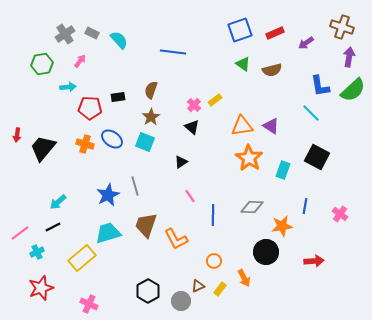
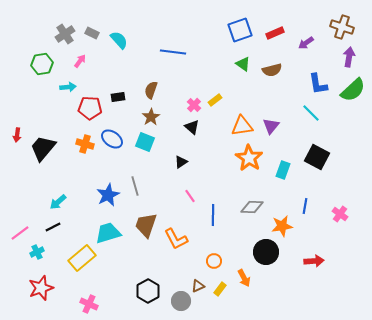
blue L-shape at (320, 86): moved 2 px left, 2 px up
purple triangle at (271, 126): rotated 36 degrees clockwise
